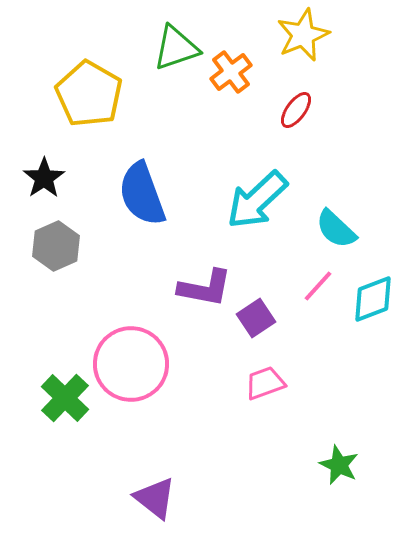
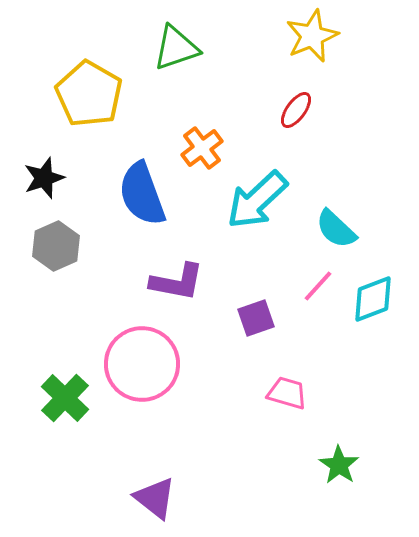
yellow star: moved 9 px right, 1 px down
orange cross: moved 29 px left, 76 px down
black star: rotated 15 degrees clockwise
purple L-shape: moved 28 px left, 6 px up
purple square: rotated 15 degrees clockwise
pink circle: moved 11 px right
pink trapezoid: moved 22 px right, 10 px down; rotated 36 degrees clockwise
green star: rotated 9 degrees clockwise
